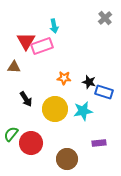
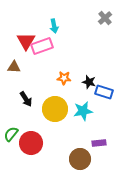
brown circle: moved 13 px right
